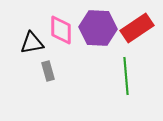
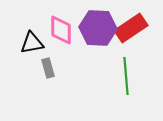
red rectangle: moved 6 px left
gray rectangle: moved 3 px up
